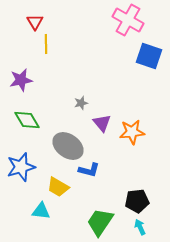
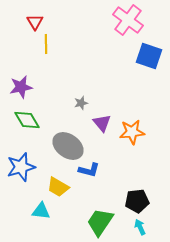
pink cross: rotated 8 degrees clockwise
purple star: moved 7 px down
